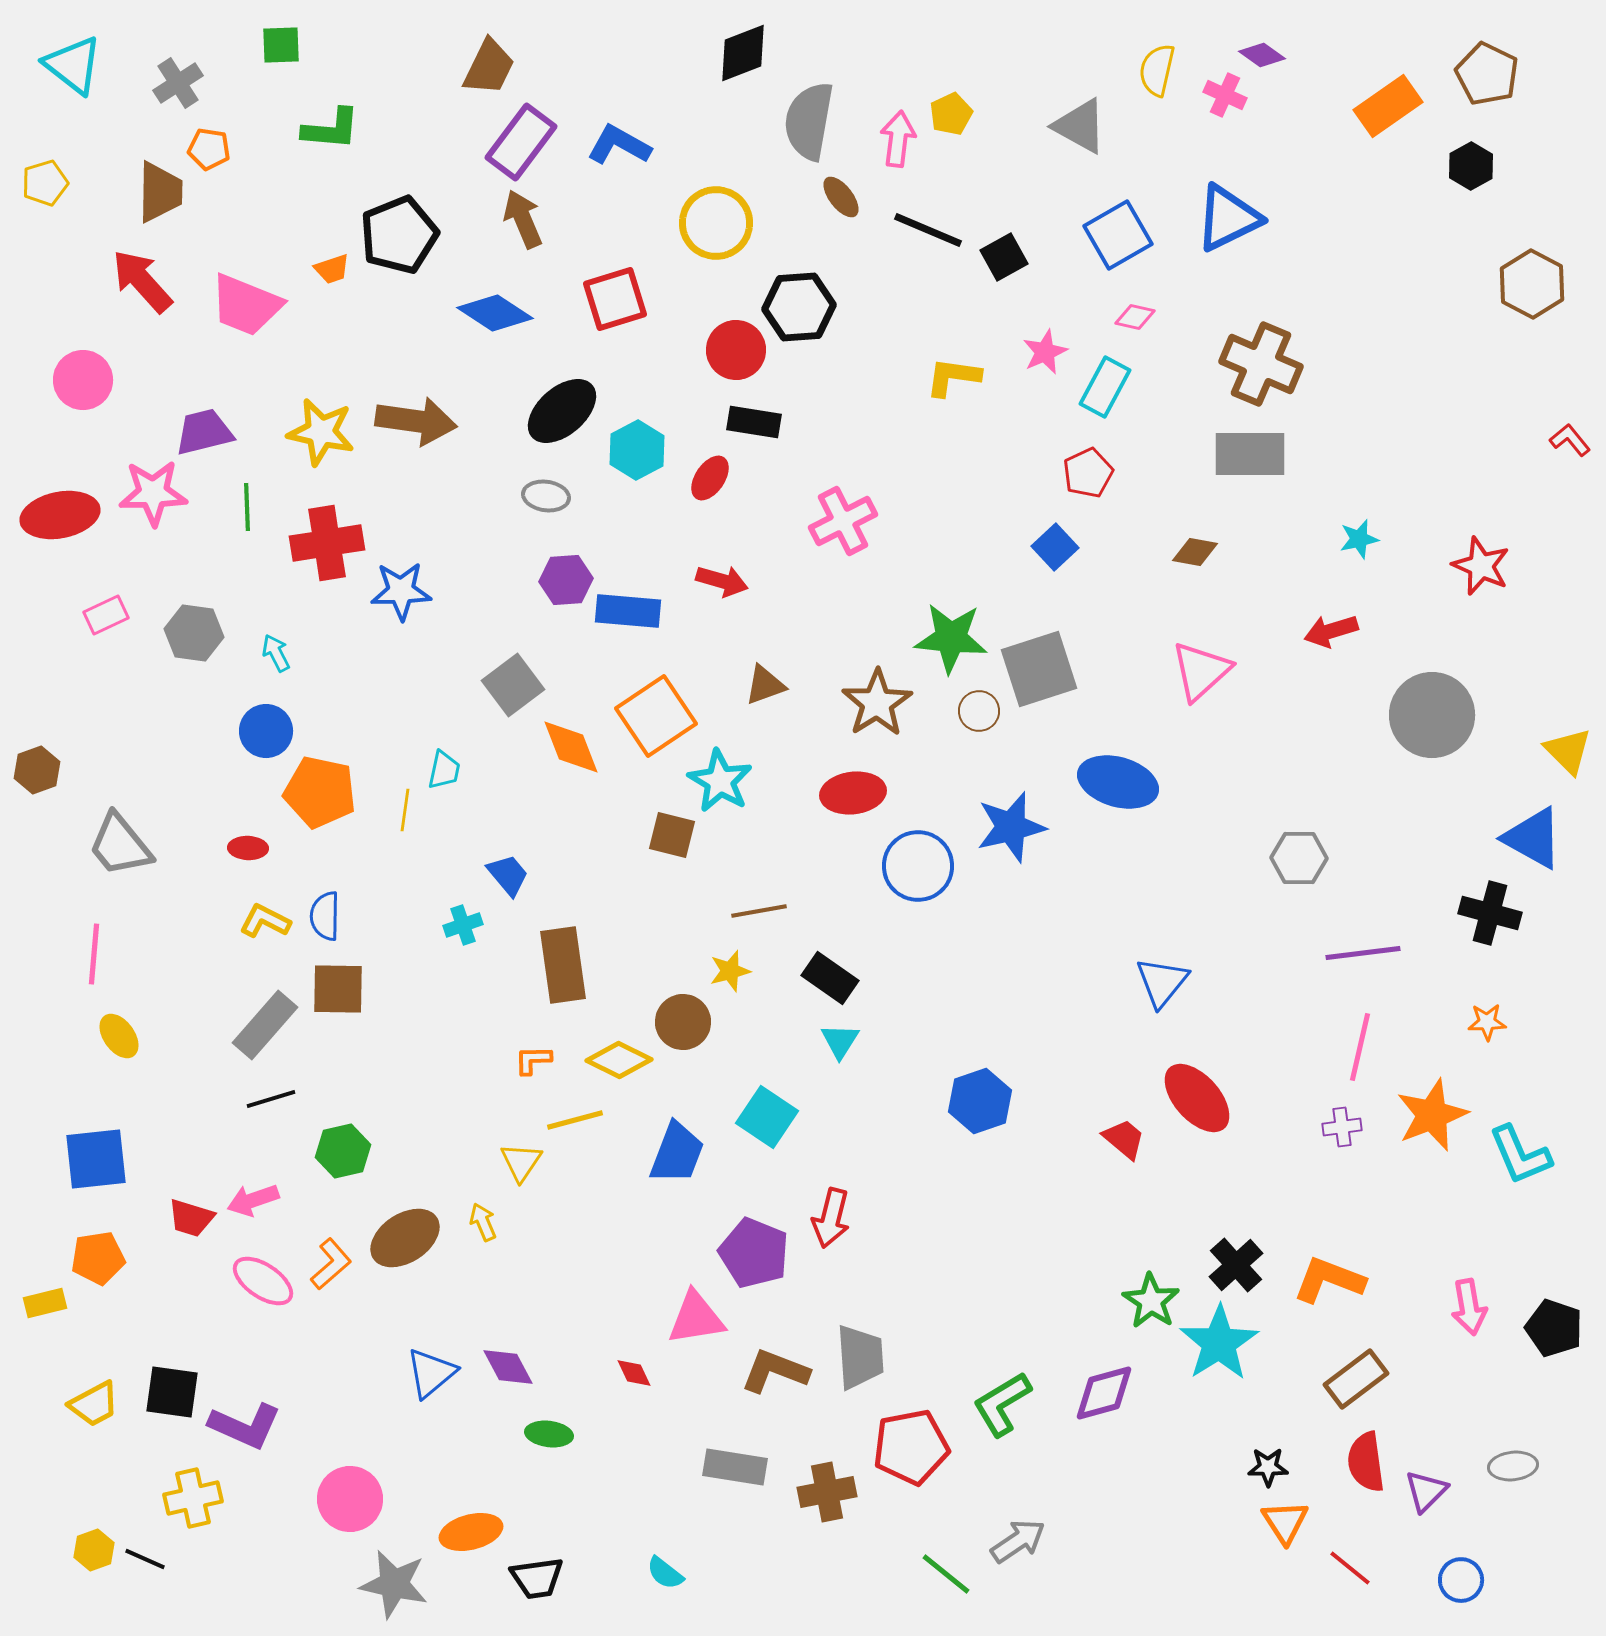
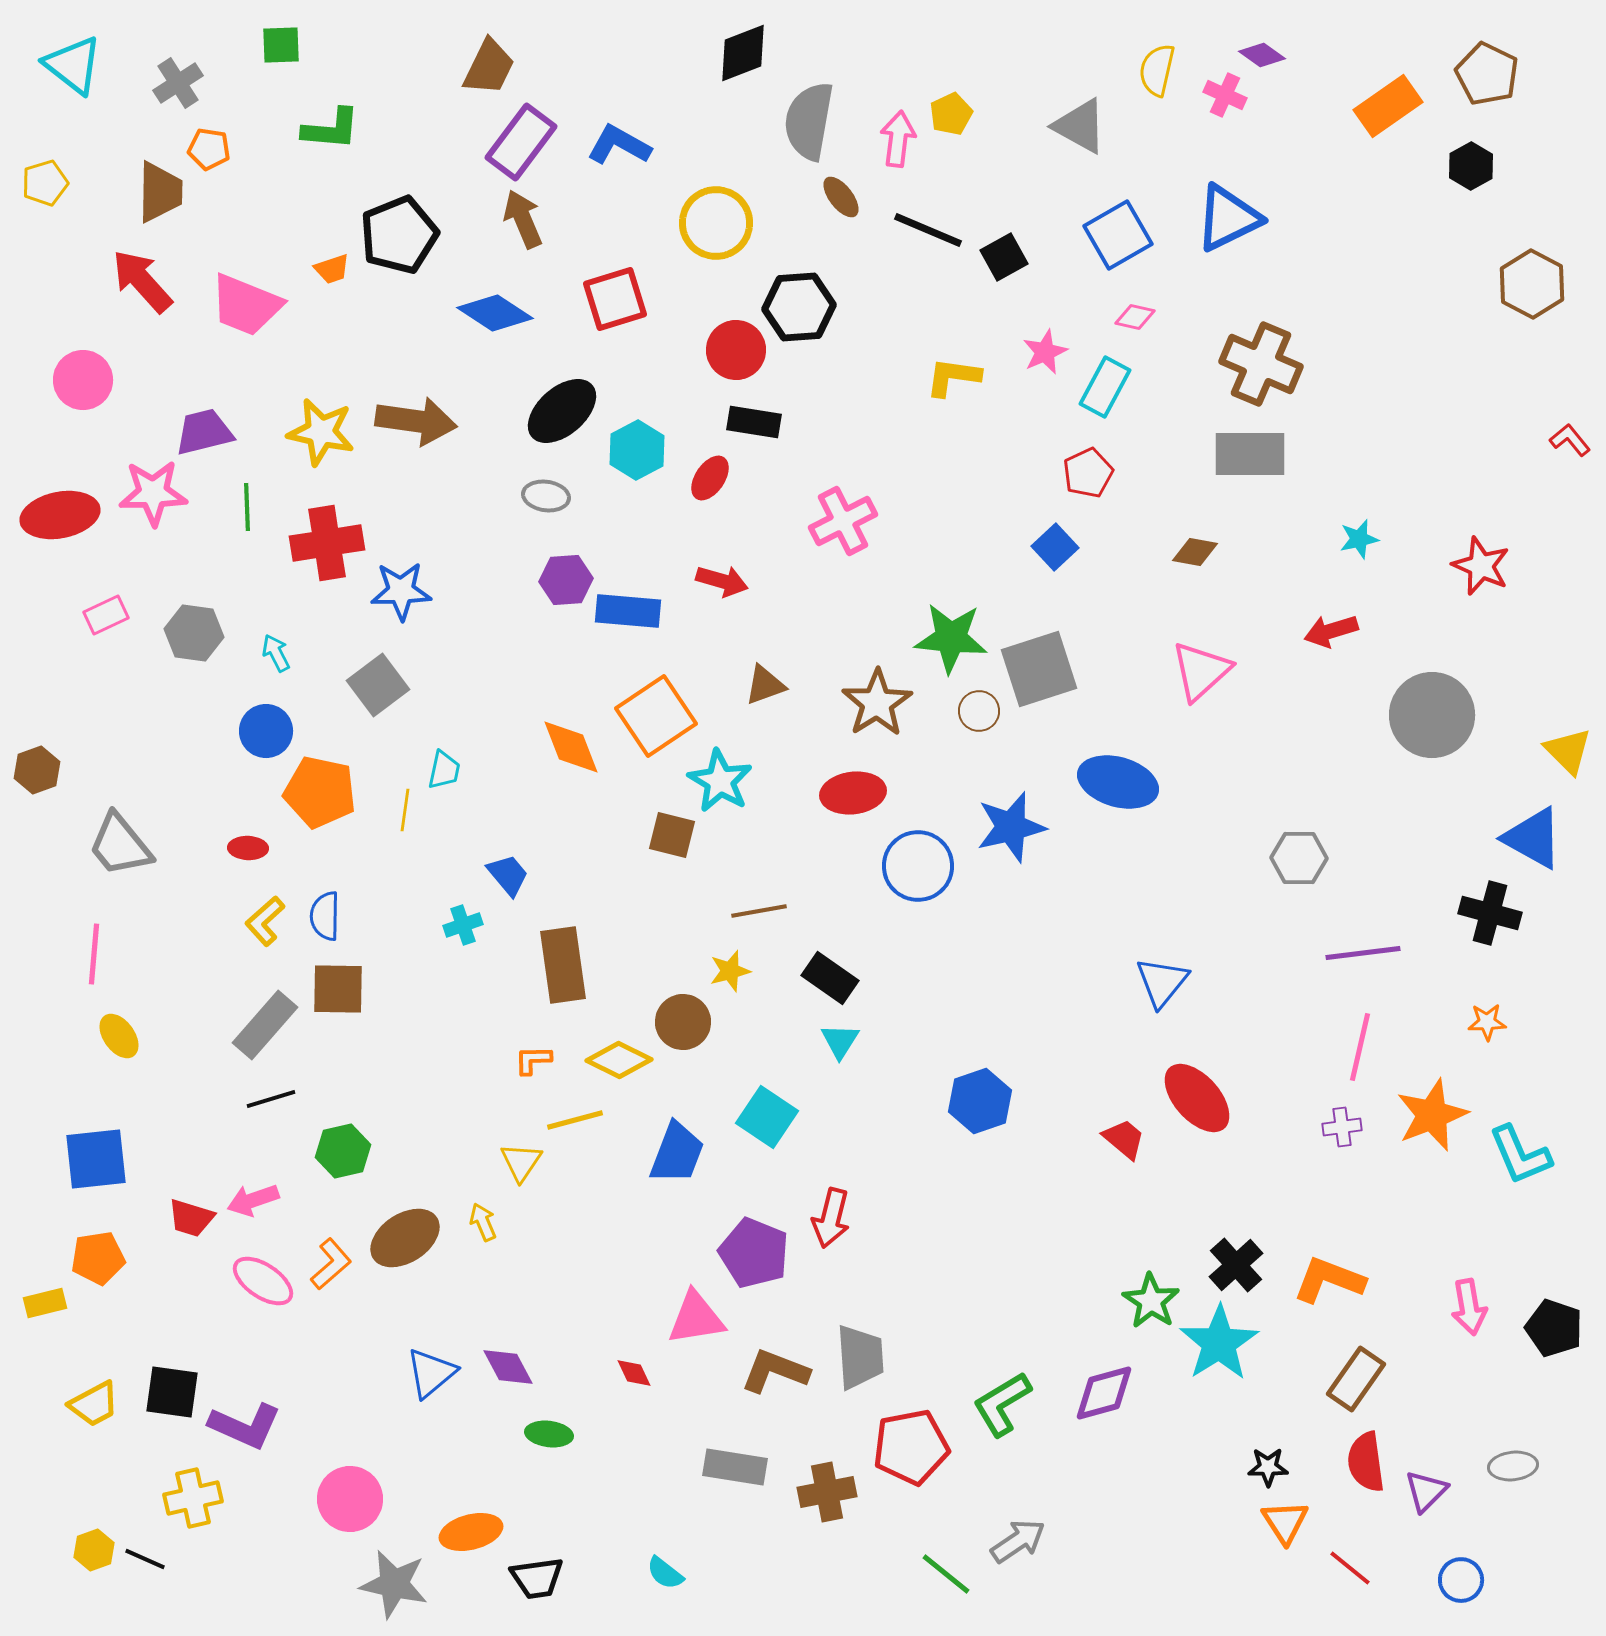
gray square at (513, 685): moved 135 px left
yellow L-shape at (265, 921): rotated 69 degrees counterclockwise
brown rectangle at (1356, 1379): rotated 18 degrees counterclockwise
